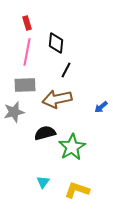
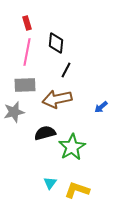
cyan triangle: moved 7 px right, 1 px down
